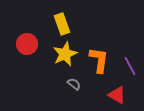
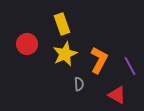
orange L-shape: rotated 20 degrees clockwise
gray semicircle: moved 5 px right; rotated 48 degrees clockwise
